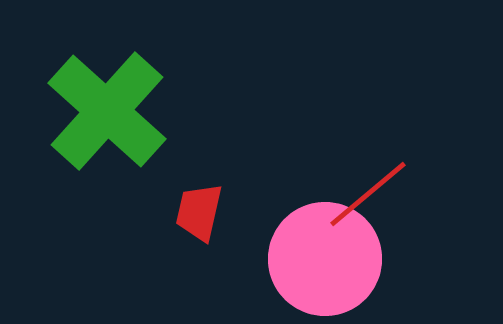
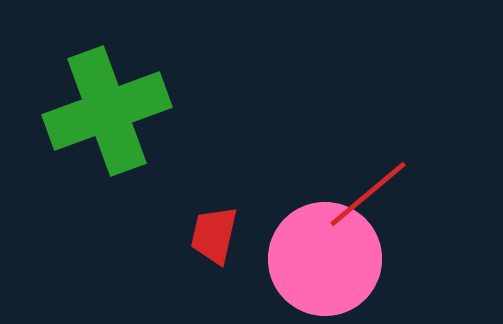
green cross: rotated 28 degrees clockwise
red trapezoid: moved 15 px right, 23 px down
